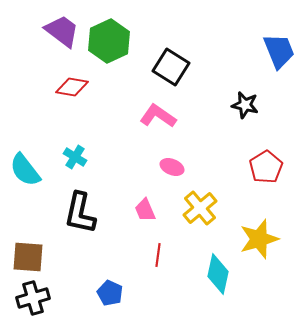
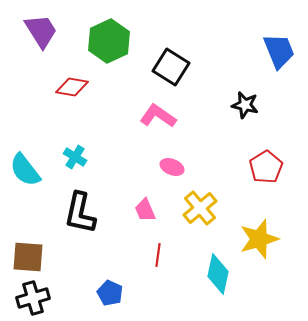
purple trapezoid: moved 21 px left; rotated 21 degrees clockwise
